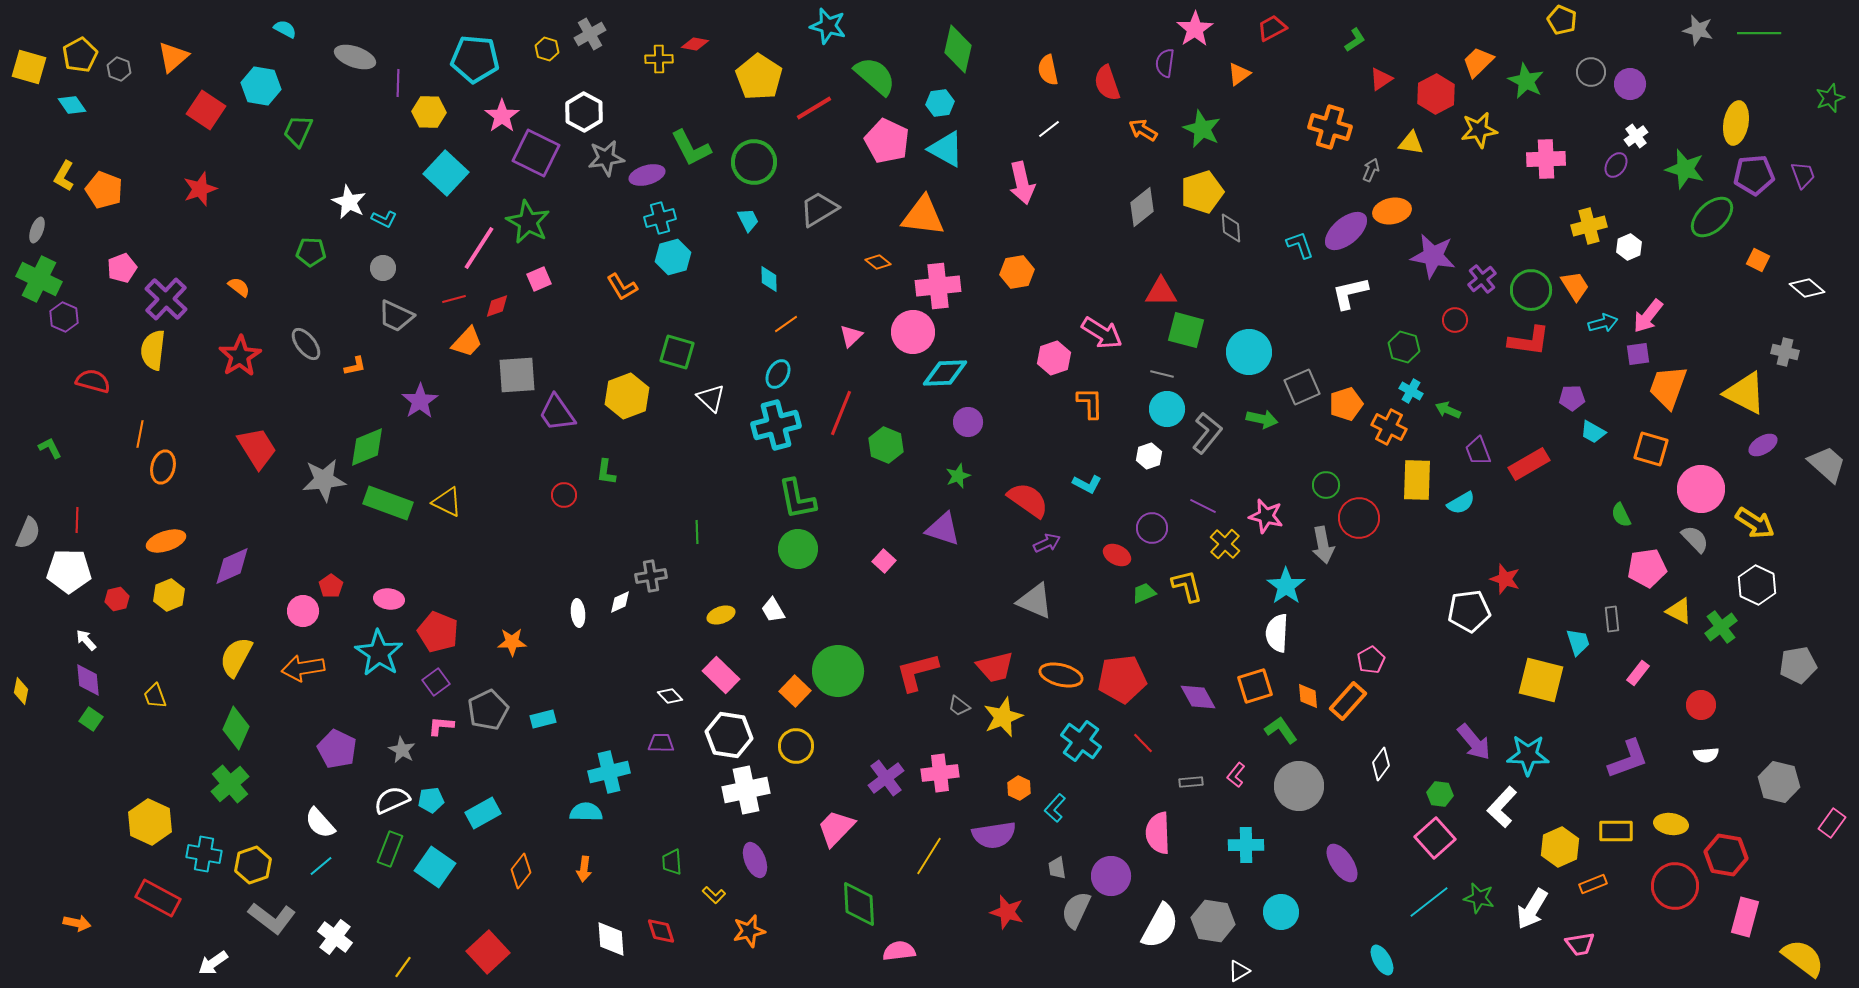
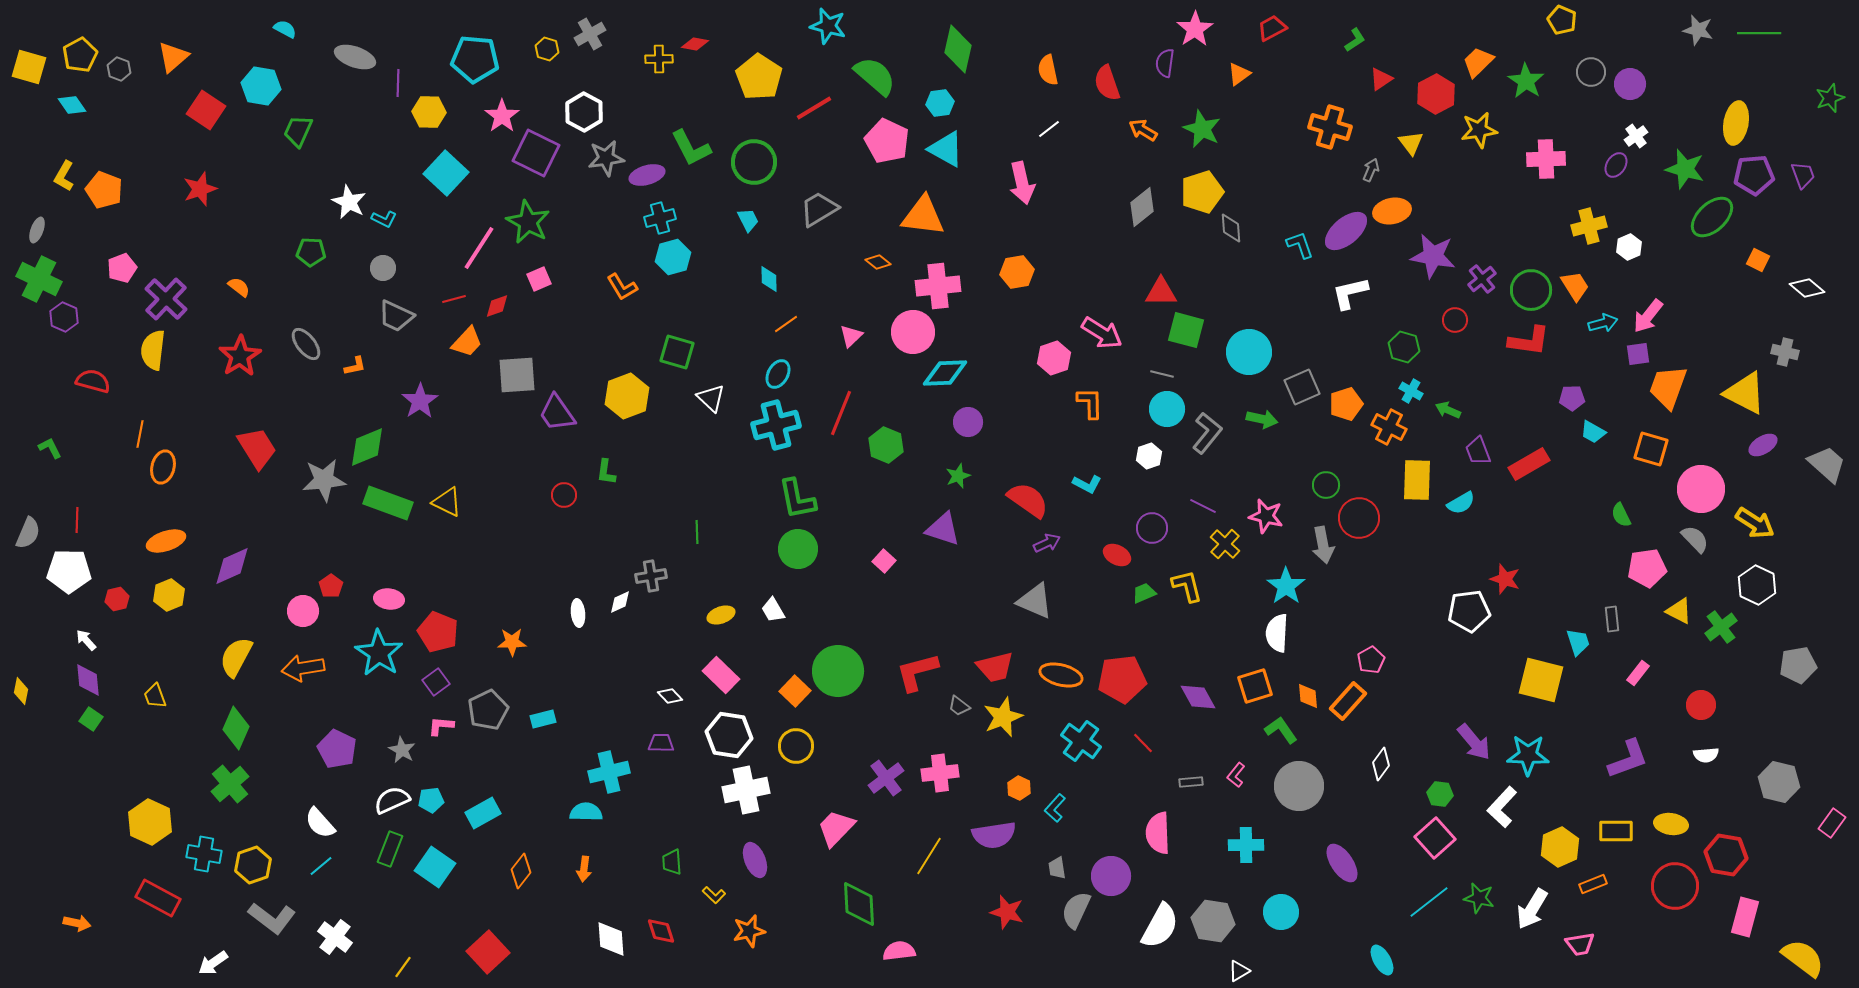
green star at (1526, 81): rotated 6 degrees clockwise
yellow triangle at (1411, 143): rotated 44 degrees clockwise
